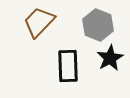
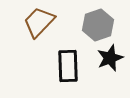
gray hexagon: rotated 20 degrees clockwise
black star: rotated 8 degrees clockwise
